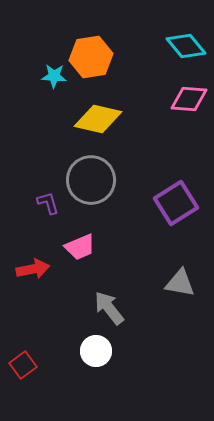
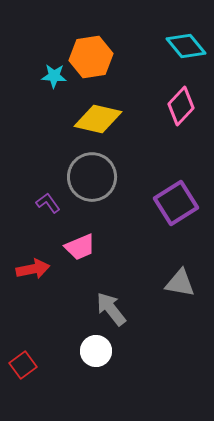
pink diamond: moved 8 px left, 7 px down; rotated 51 degrees counterclockwise
gray circle: moved 1 px right, 3 px up
purple L-shape: rotated 20 degrees counterclockwise
gray arrow: moved 2 px right, 1 px down
